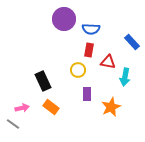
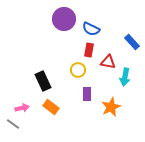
blue semicircle: rotated 24 degrees clockwise
